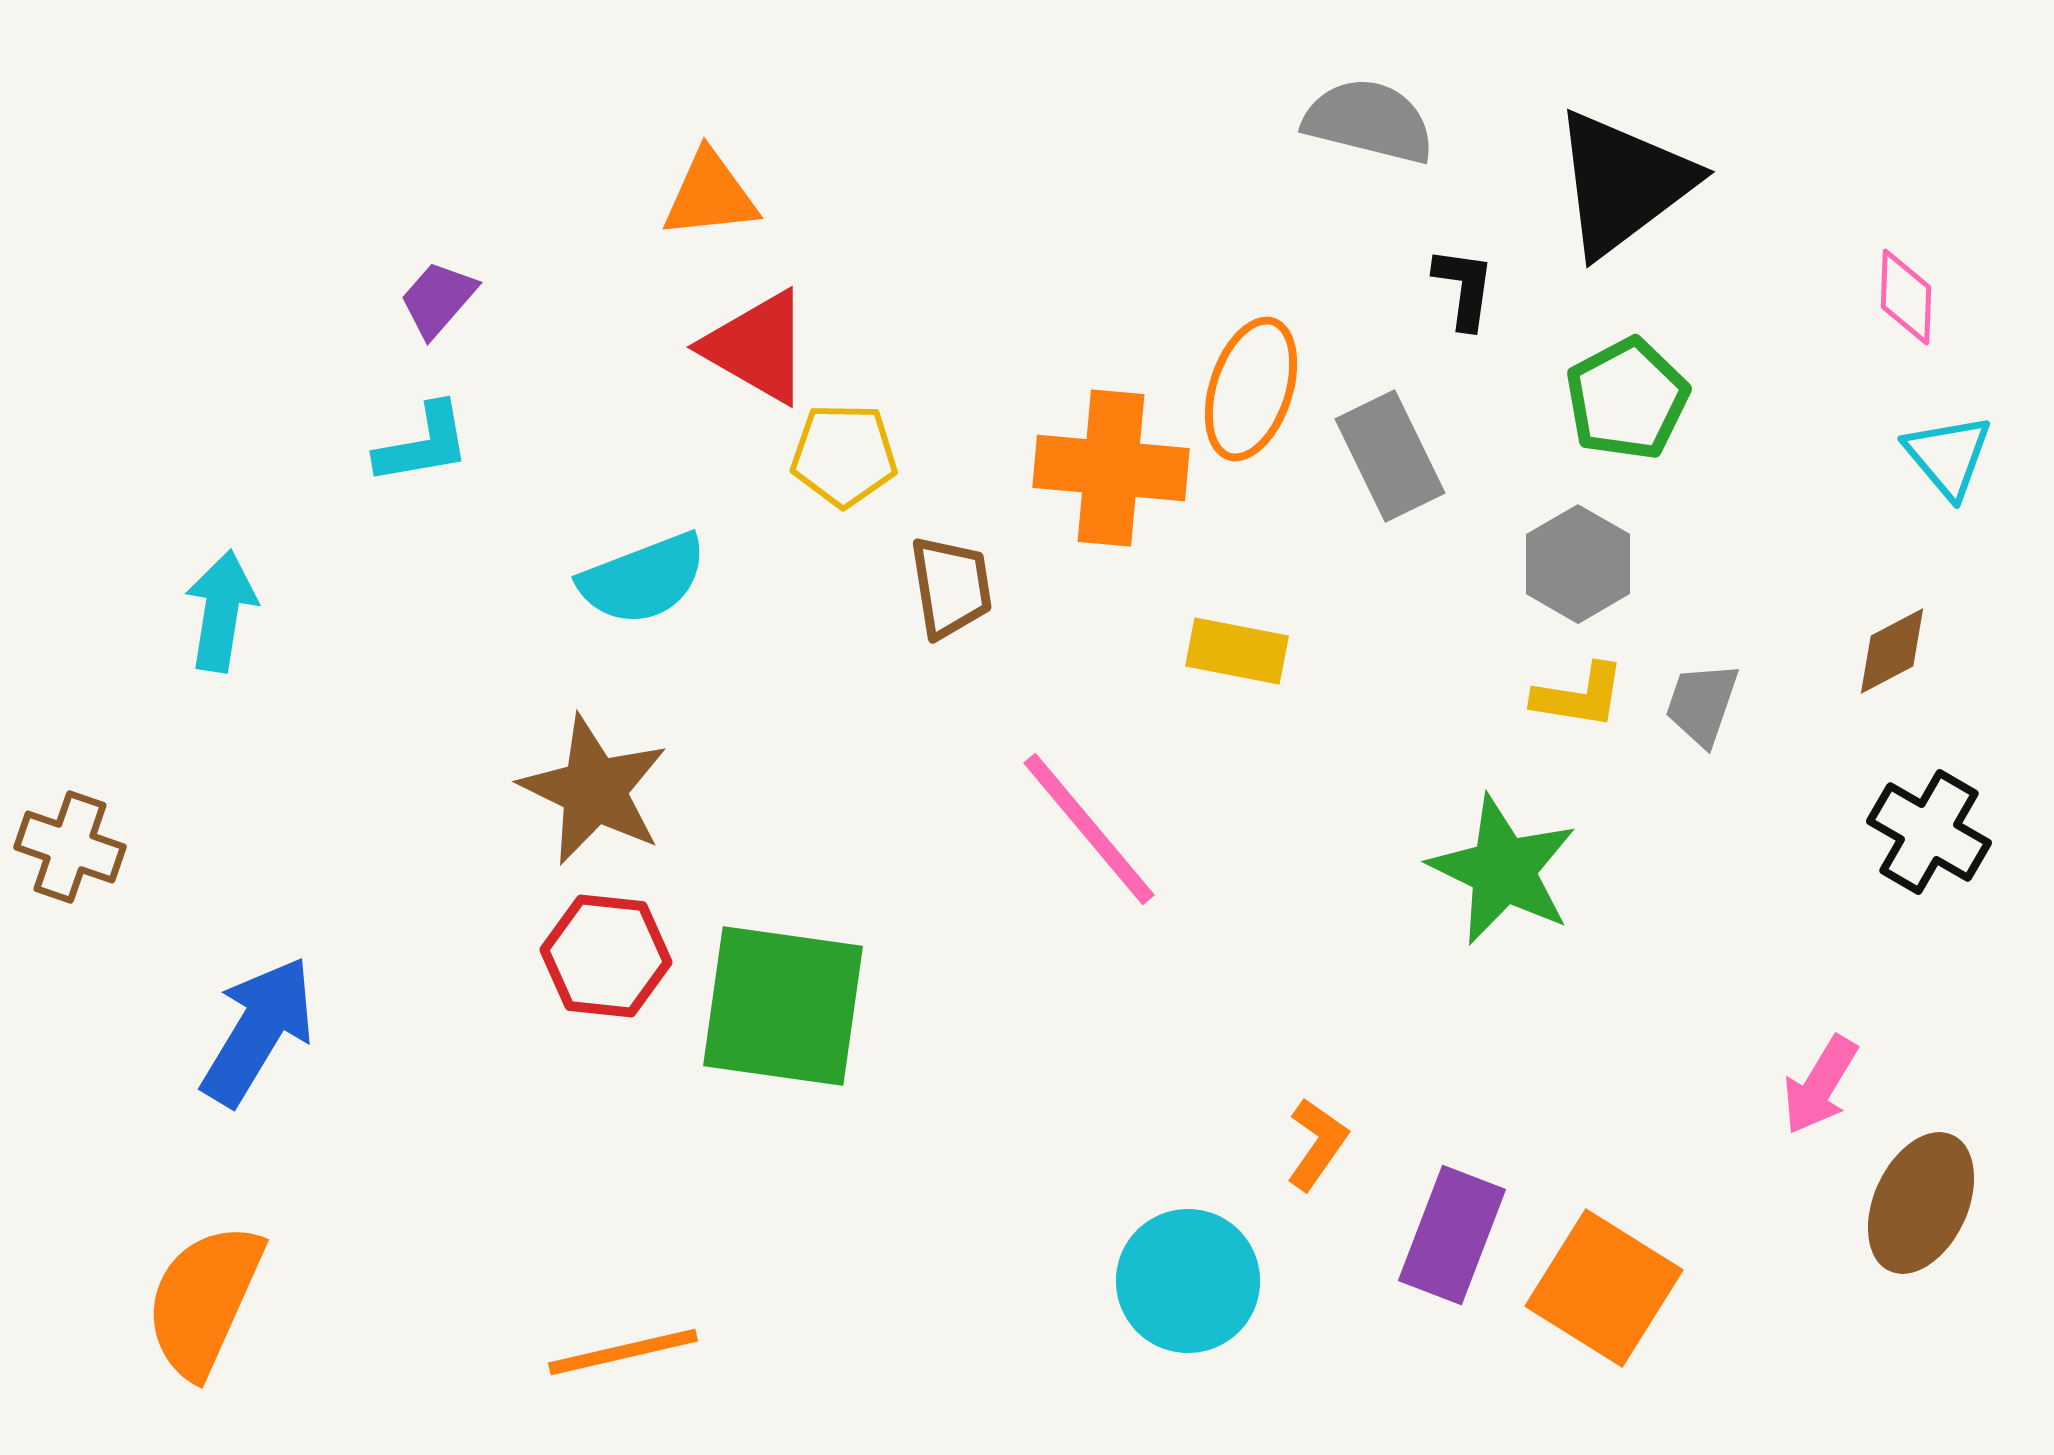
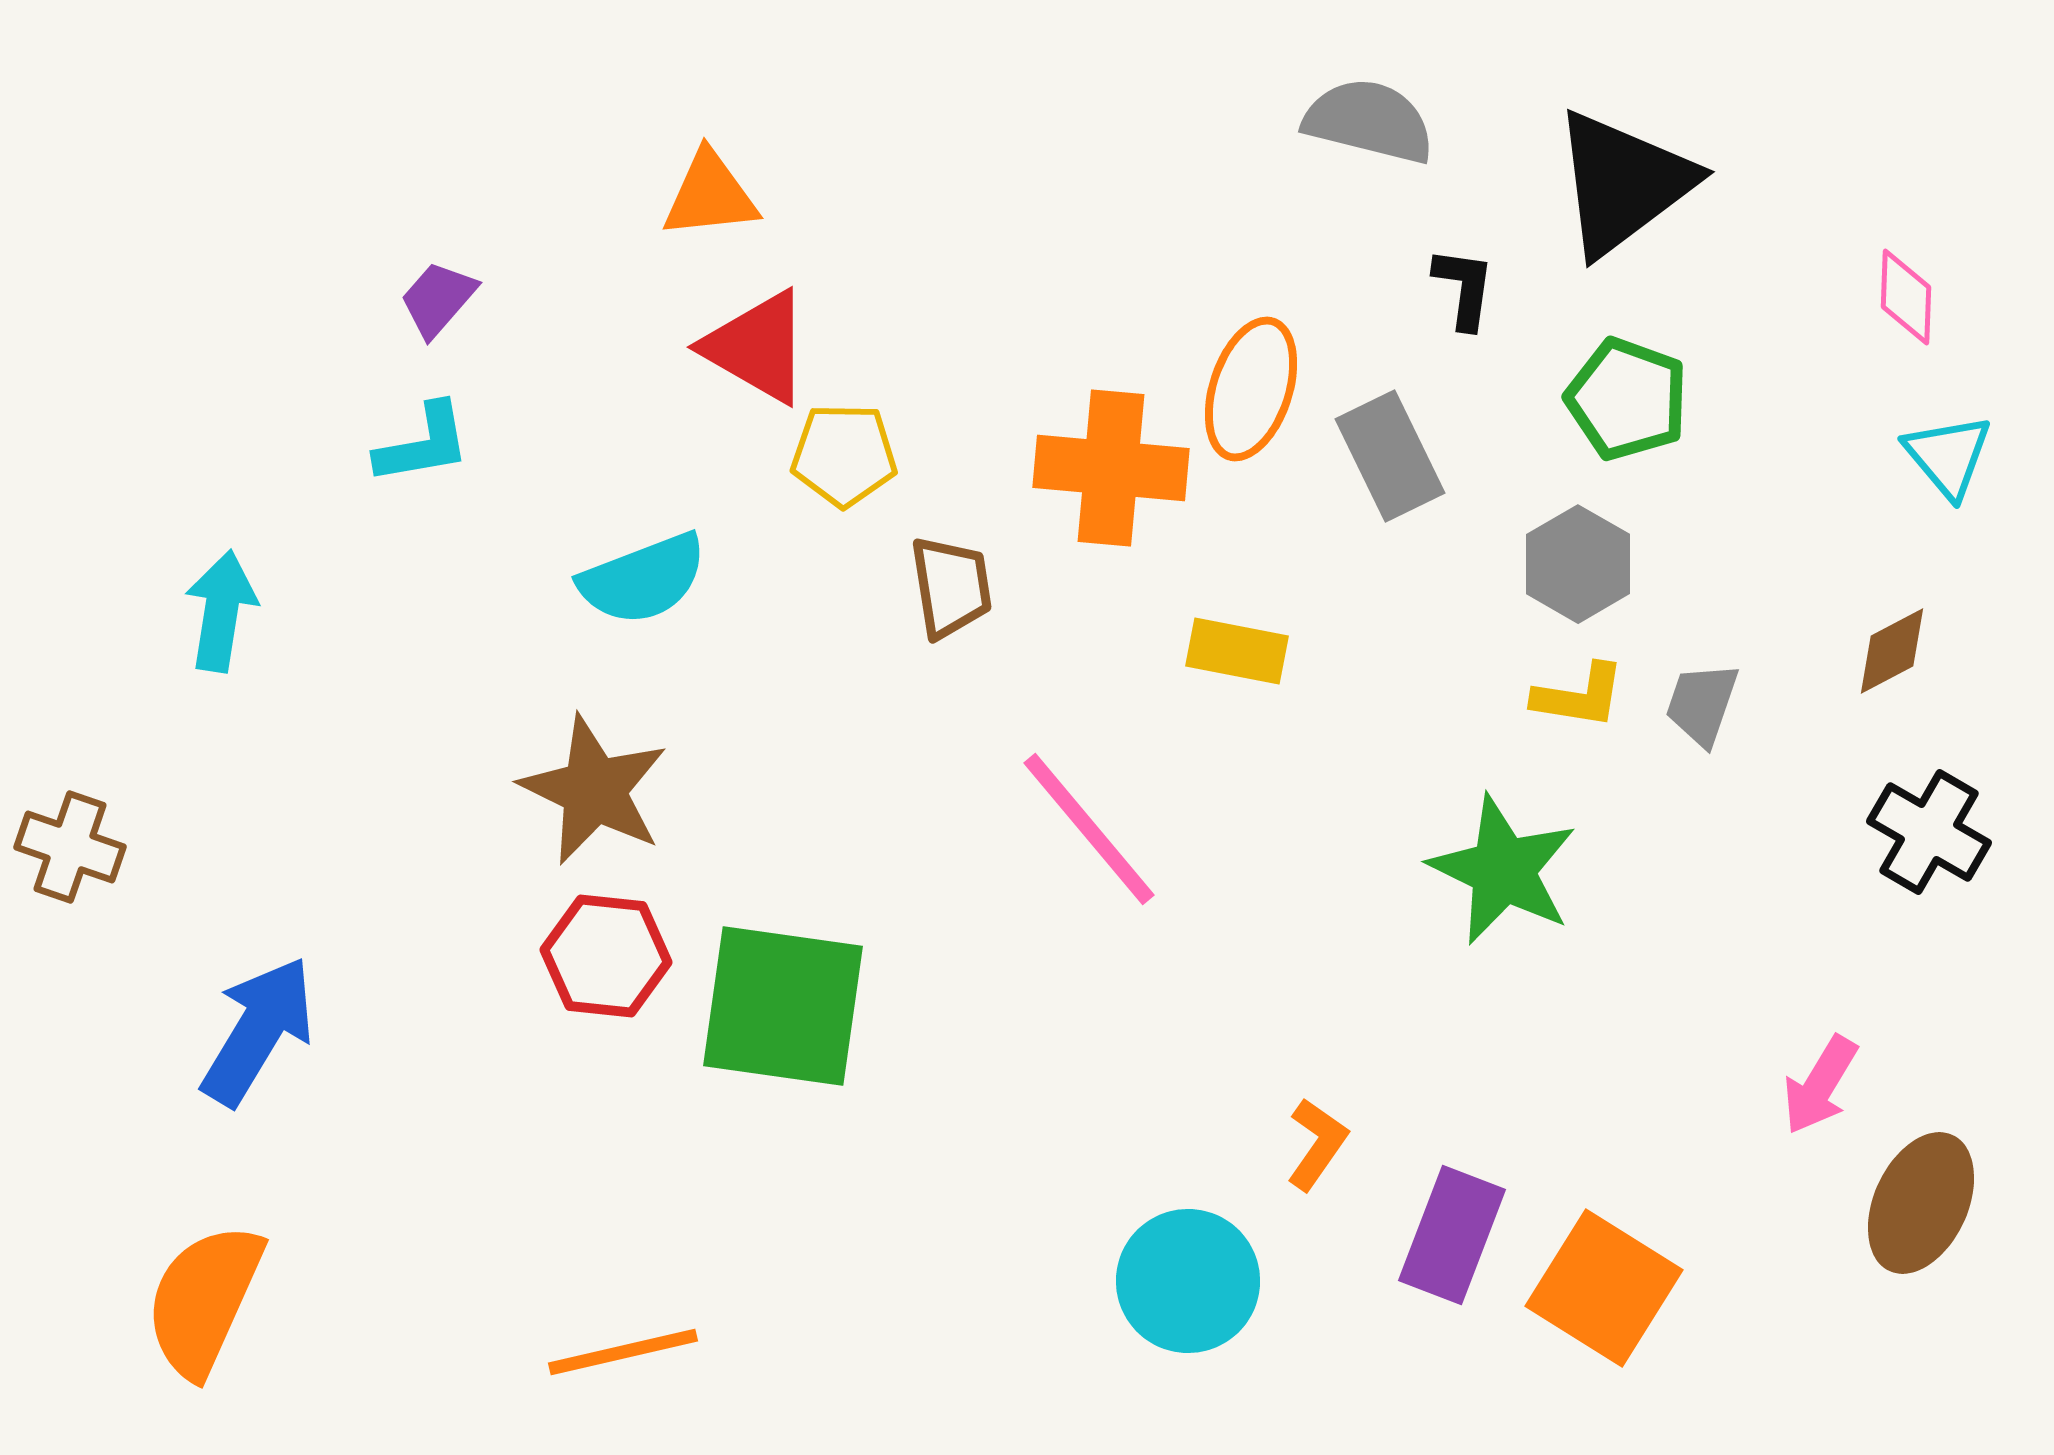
green pentagon: rotated 24 degrees counterclockwise
